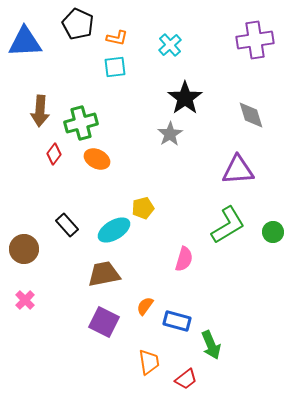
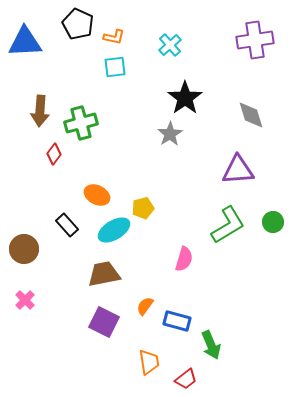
orange L-shape: moved 3 px left, 1 px up
orange ellipse: moved 36 px down
green circle: moved 10 px up
